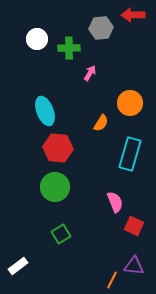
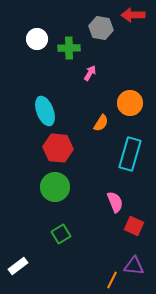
gray hexagon: rotated 15 degrees clockwise
